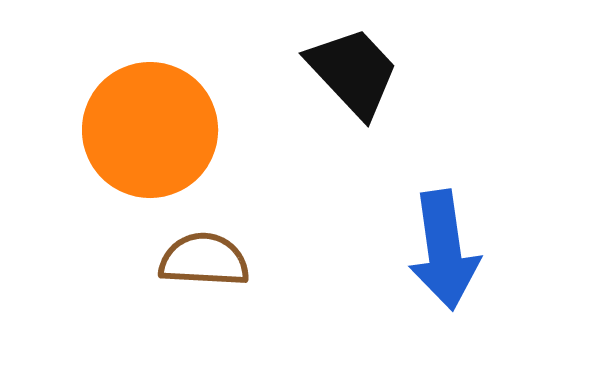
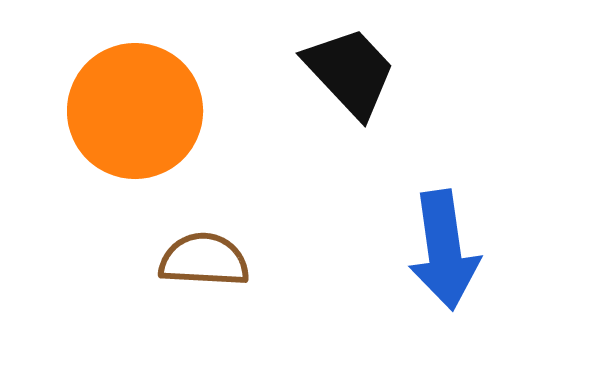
black trapezoid: moved 3 px left
orange circle: moved 15 px left, 19 px up
